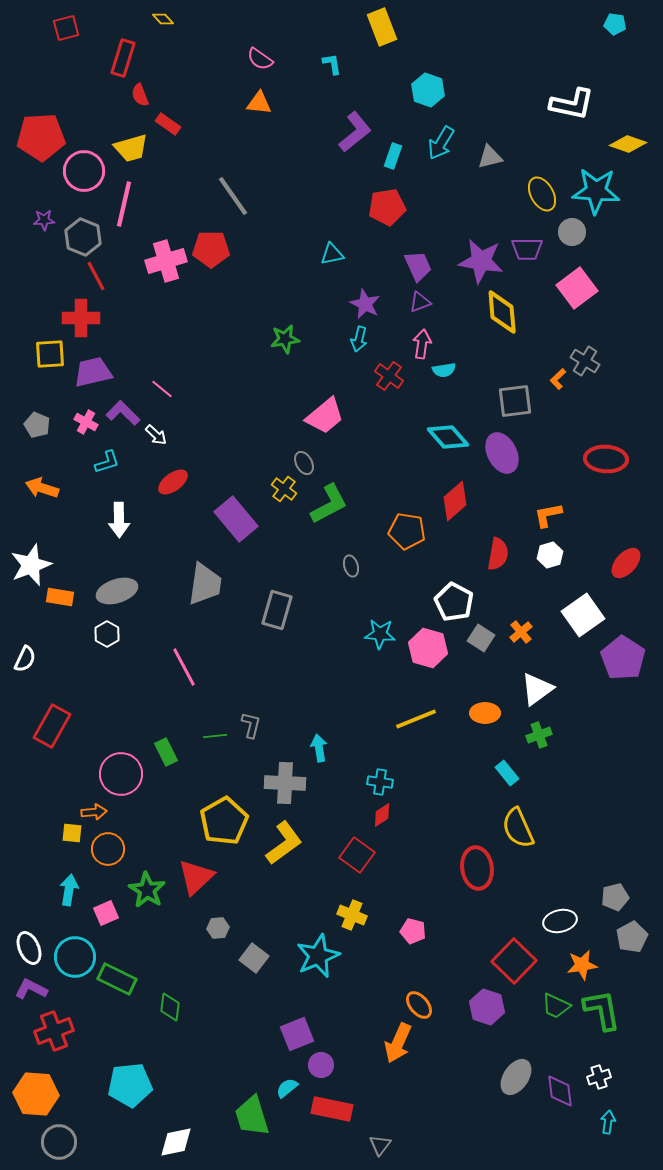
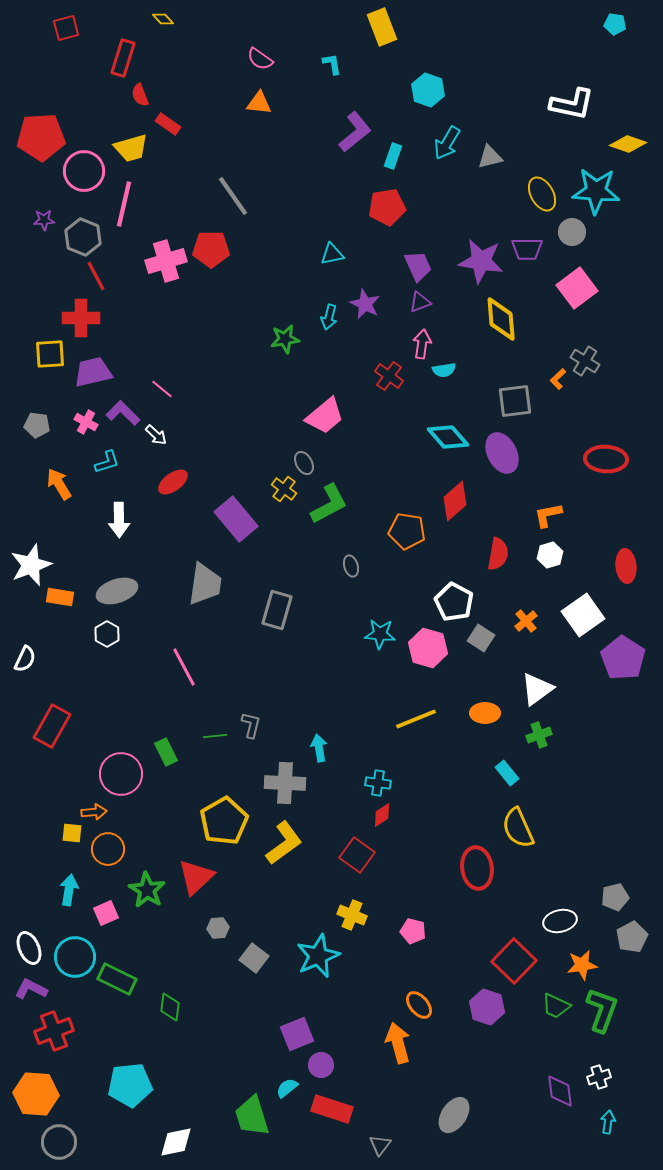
cyan arrow at (441, 143): moved 6 px right
yellow diamond at (502, 312): moved 1 px left, 7 px down
cyan arrow at (359, 339): moved 30 px left, 22 px up
gray pentagon at (37, 425): rotated 15 degrees counterclockwise
orange arrow at (42, 488): moved 17 px right, 4 px up; rotated 40 degrees clockwise
red ellipse at (626, 563): moved 3 px down; rotated 48 degrees counterclockwise
orange cross at (521, 632): moved 5 px right, 11 px up
cyan cross at (380, 782): moved 2 px left, 1 px down
green L-shape at (602, 1010): rotated 30 degrees clockwise
orange arrow at (398, 1043): rotated 141 degrees clockwise
gray ellipse at (516, 1077): moved 62 px left, 38 px down
red rectangle at (332, 1109): rotated 6 degrees clockwise
